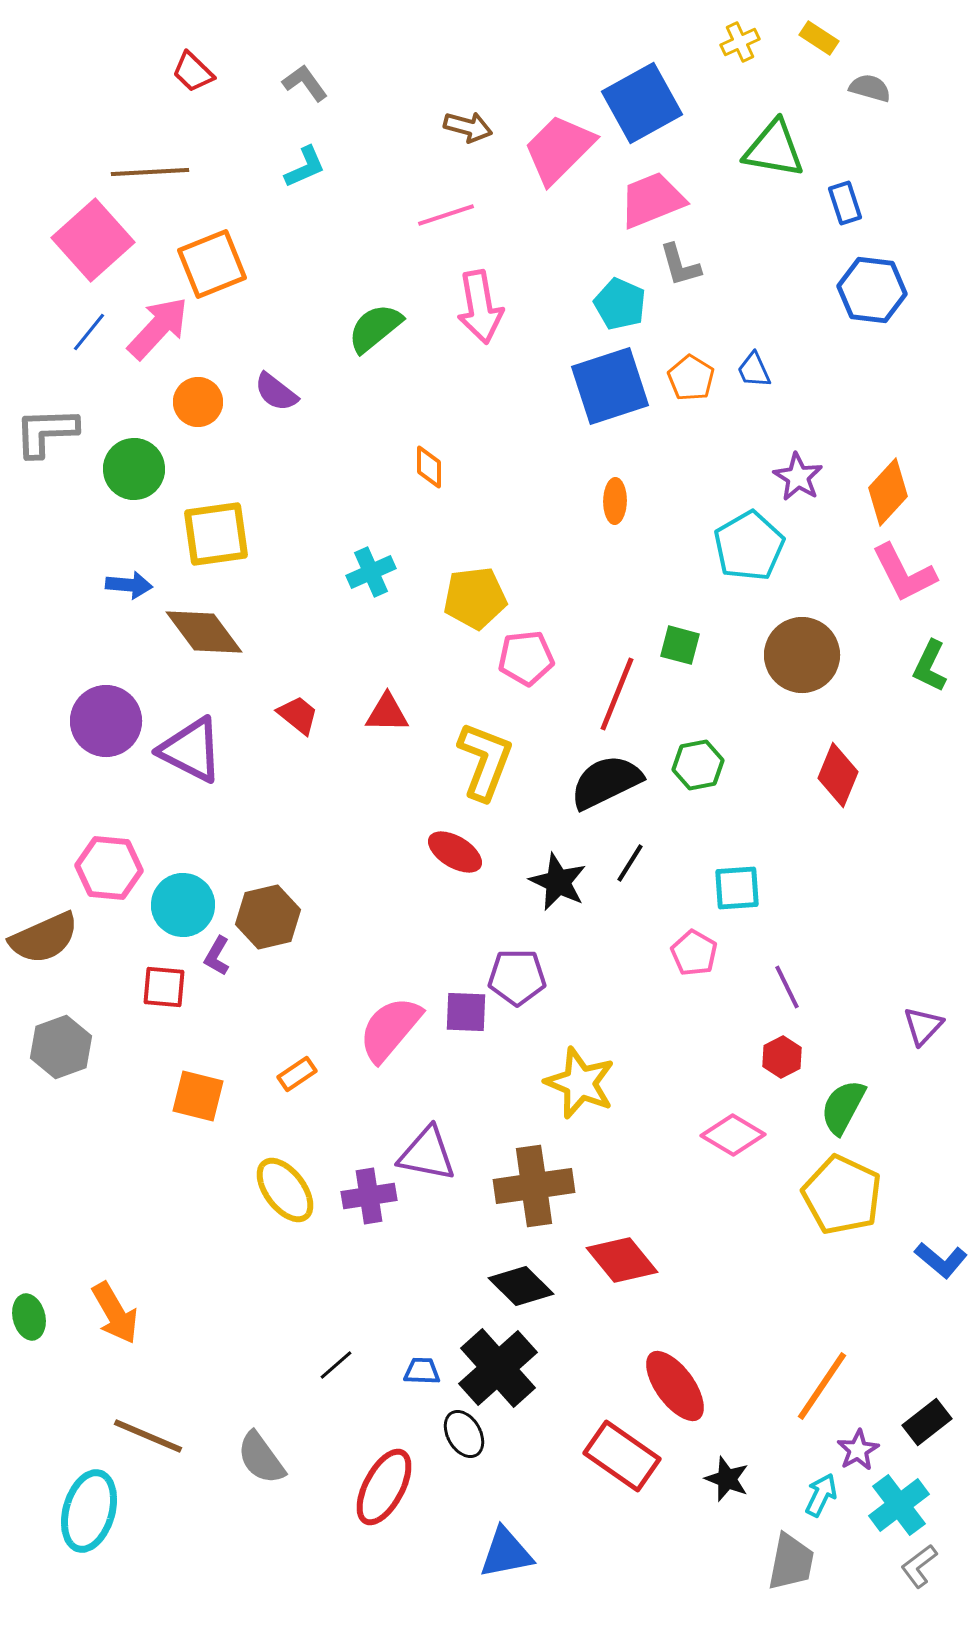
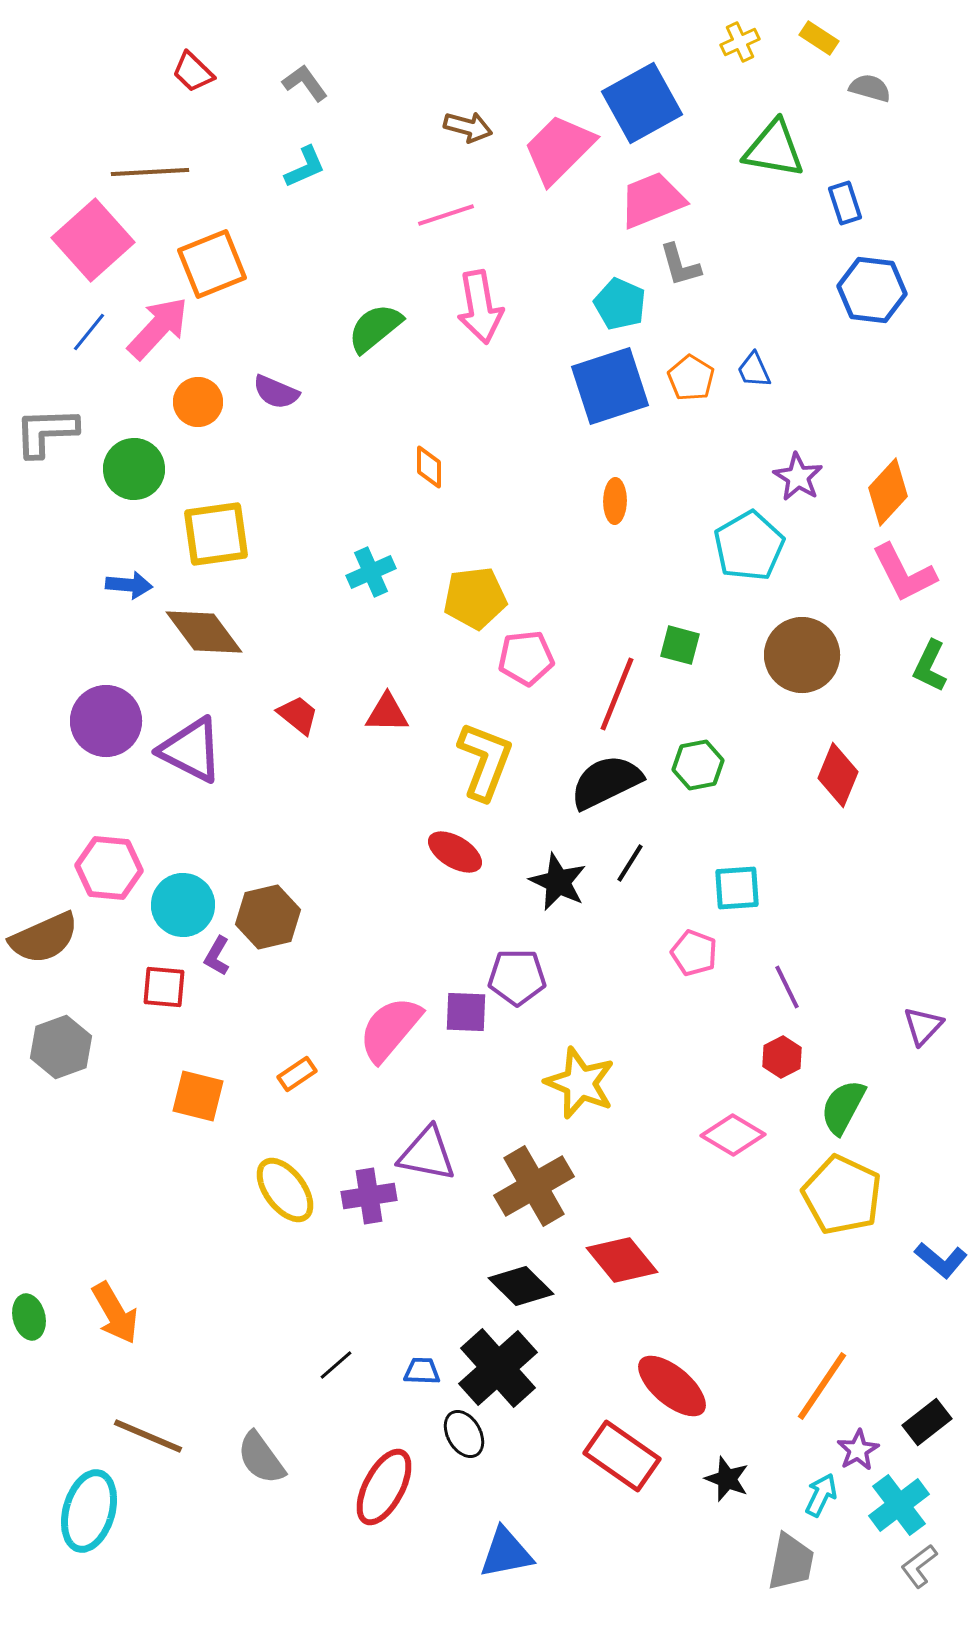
purple semicircle at (276, 392): rotated 15 degrees counterclockwise
pink pentagon at (694, 953): rotated 9 degrees counterclockwise
brown cross at (534, 1186): rotated 22 degrees counterclockwise
red ellipse at (675, 1386): moved 3 px left; rotated 14 degrees counterclockwise
